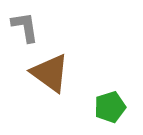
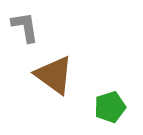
brown triangle: moved 4 px right, 2 px down
